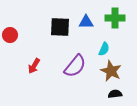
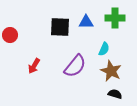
black semicircle: rotated 24 degrees clockwise
